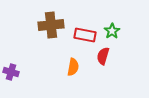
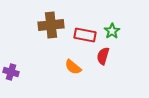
orange semicircle: rotated 120 degrees clockwise
